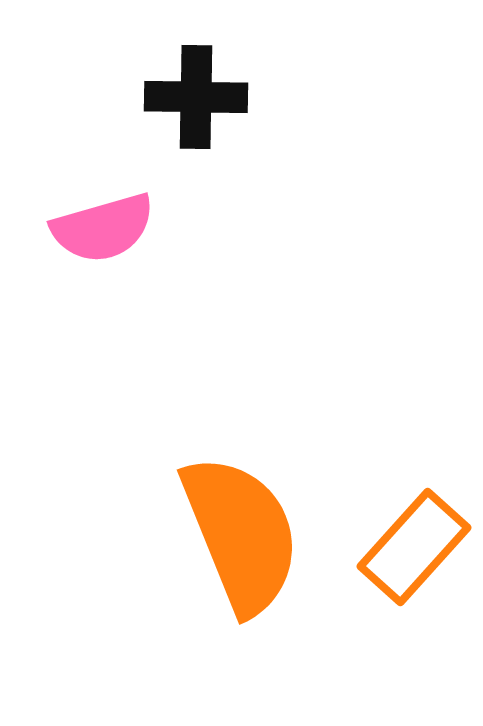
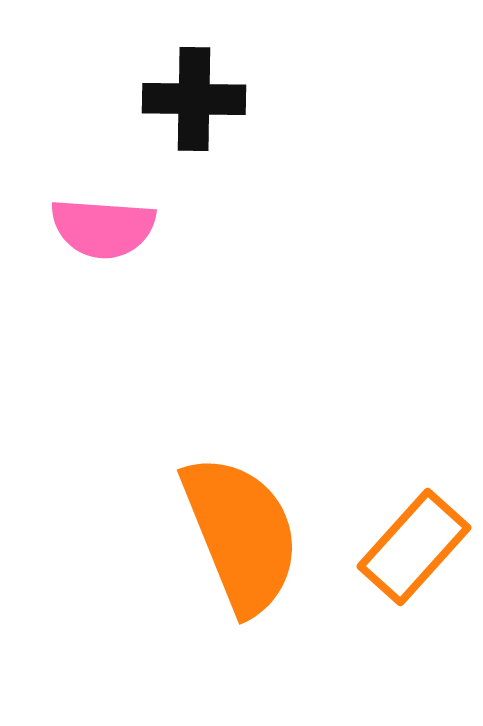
black cross: moved 2 px left, 2 px down
pink semicircle: rotated 20 degrees clockwise
